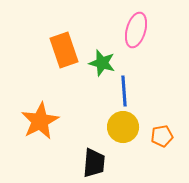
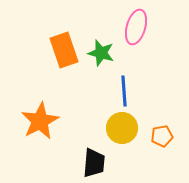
pink ellipse: moved 3 px up
green star: moved 1 px left, 10 px up
yellow circle: moved 1 px left, 1 px down
